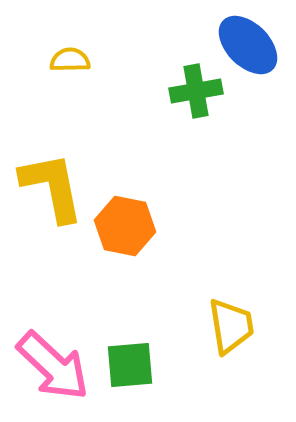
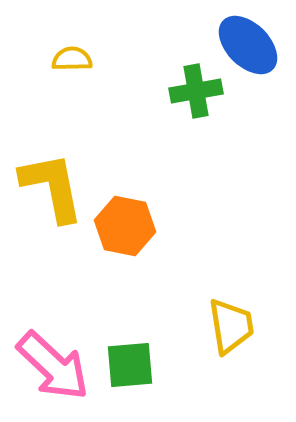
yellow semicircle: moved 2 px right, 1 px up
